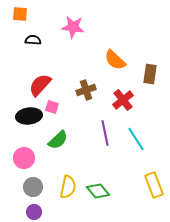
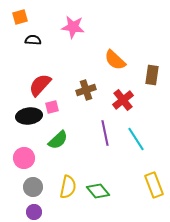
orange square: moved 3 px down; rotated 21 degrees counterclockwise
brown rectangle: moved 2 px right, 1 px down
pink square: rotated 32 degrees counterclockwise
